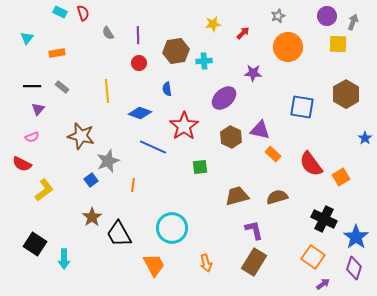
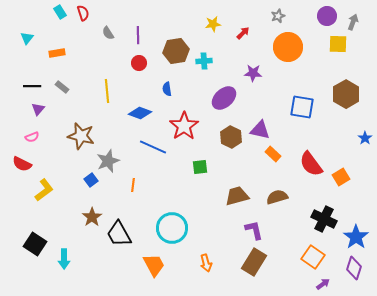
cyan rectangle at (60, 12): rotated 32 degrees clockwise
